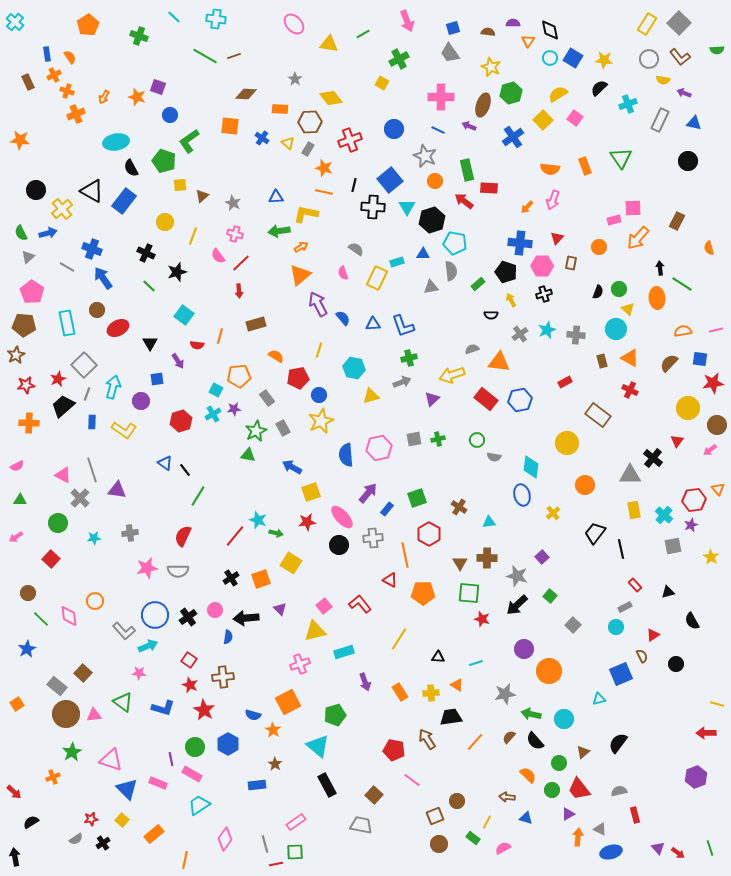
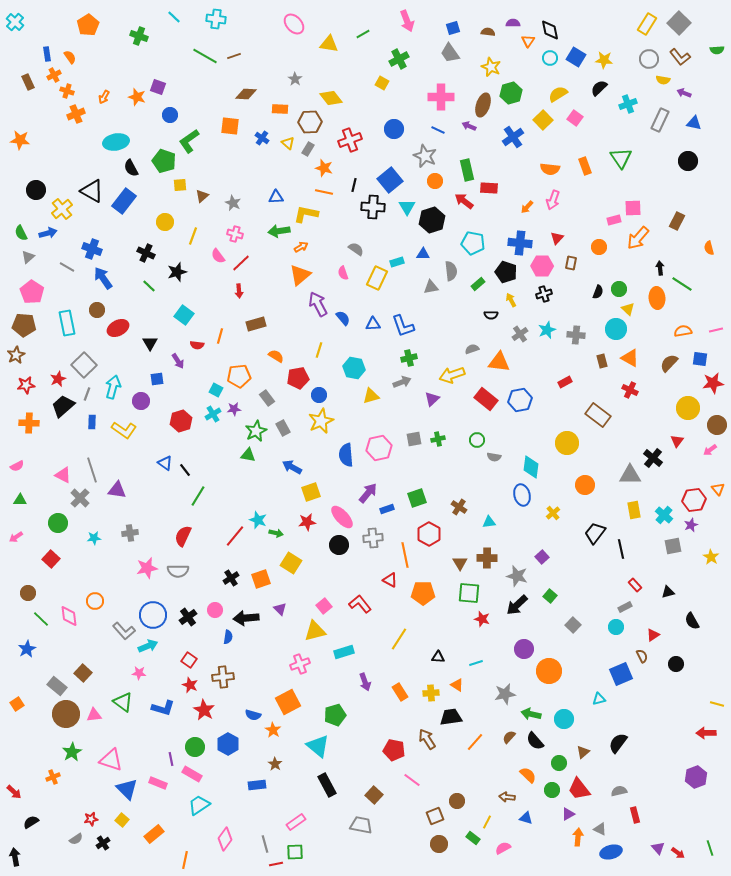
blue square at (573, 58): moved 3 px right, 1 px up
cyan pentagon at (455, 243): moved 18 px right
blue rectangle at (387, 509): rotated 32 degrees clockwise
blue circle at (155, 615): moved 2 px left
